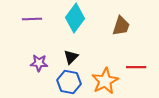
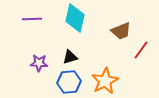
cyan diamond: rotated 24 degrees counterclockwise
brown trapezoid: moved 5 px down; rotated 50 degrees clockwise
black triangle: moved 1 px left; rotated 28 degrees clockwise
red line: moved 5 px right, 17 px up; rotated 54 degrees counterclockwise
blue hexagon: rotated 15 degrees counterclockwise
